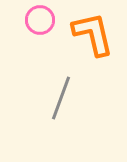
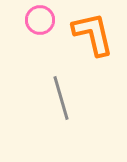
gray line: rotated 36 degrees counterclockwise
